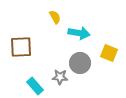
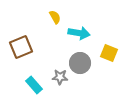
brown square: rotated 20 degrees counterclockwise
cyan rectangle: moved 1 px left, 1 px up
